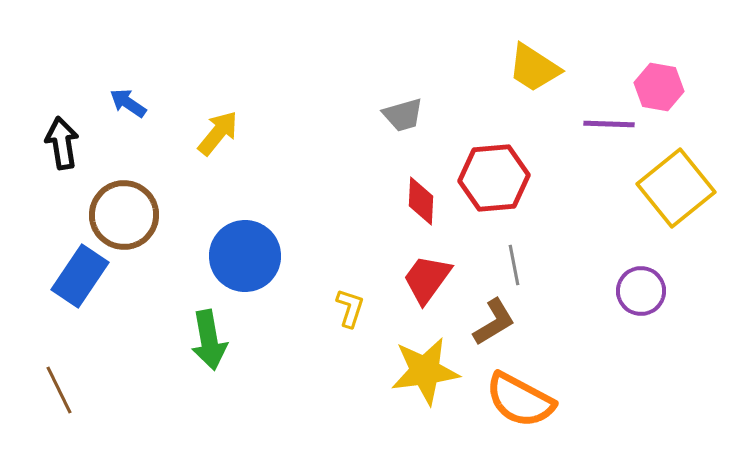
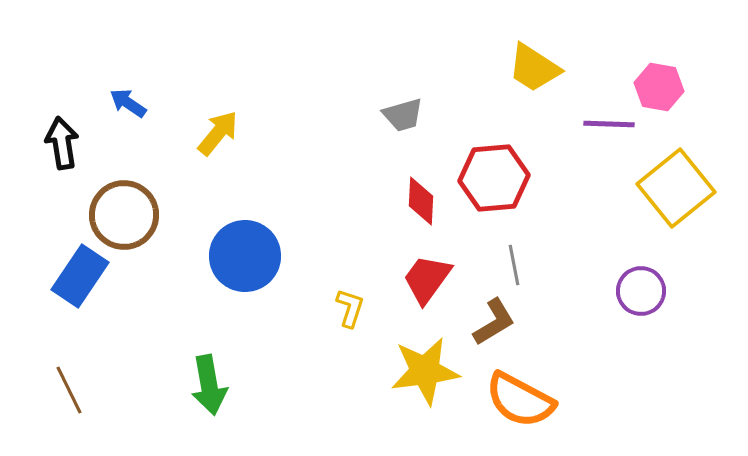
green arrow: moved 45 px down
brown line: moved 10 px right
